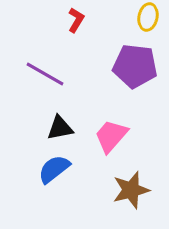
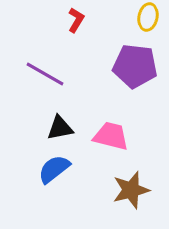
pink trapezoid: rotated 63 degrees clockwise
